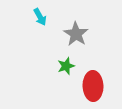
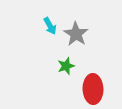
cyan arrow: moved 10 px right, 9 px down
red ellipse: moved 3 px down
